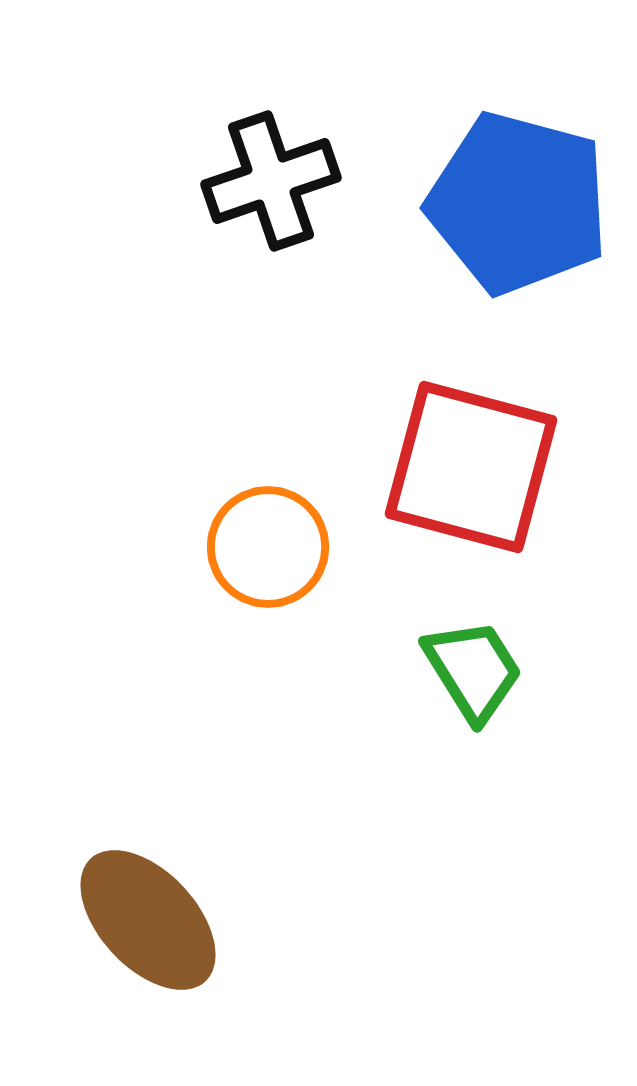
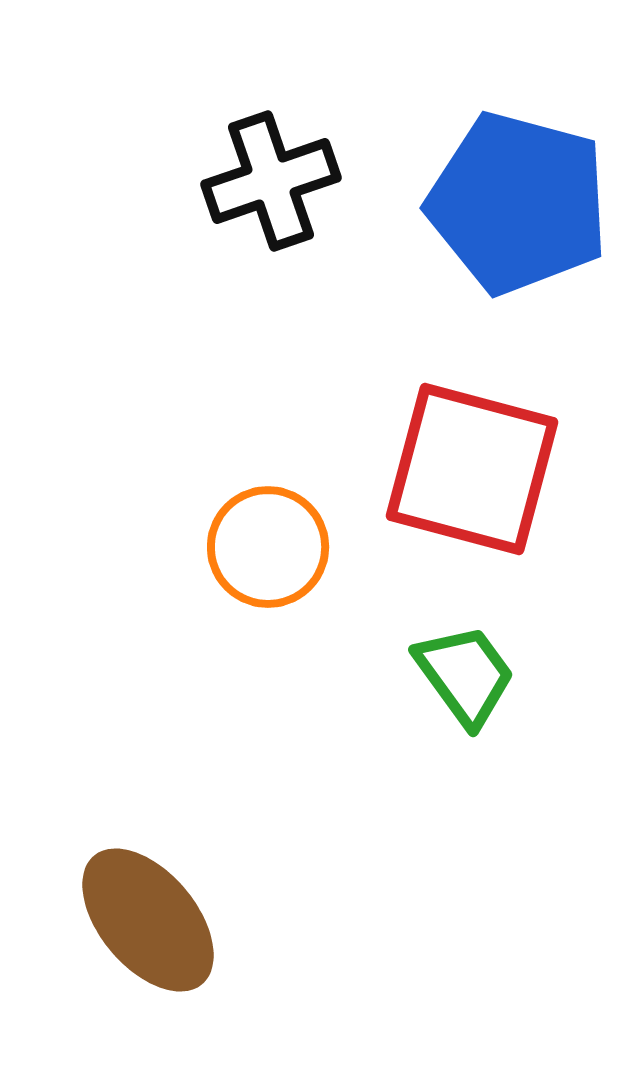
red square: moved 1 px right, 2 px down
green trapezoid: moved 8 px left, 5 px down; rotated 4 degrees counterclockwise
brown ellipse: rotated 3 degrees clockwise
